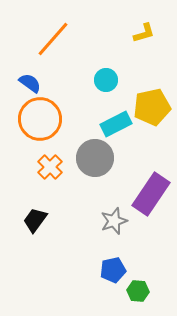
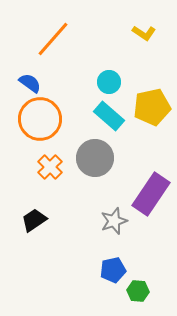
yellow L-shape: rotated 50 degrees clockwise
cyan circle: moved 3 px right, 2 px down
cyan rectangle: moved 7 px left, 8 px up; rotated 68 degrees clockwise
black trapezoid: moved 1 px left; rotated 20 degrees clockwise
